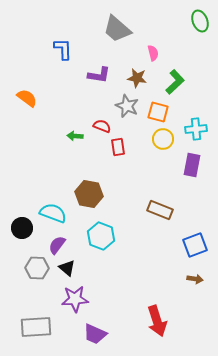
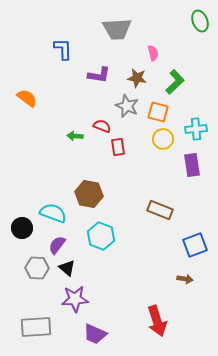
gray trapezoid: rotated 44 degrees counterclockwise
purple rectangle: rotated 20 degrees counterclockwise
brown arrow: moved 10 px left
